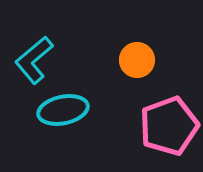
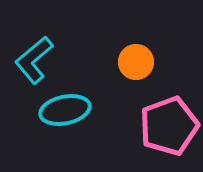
orange circle: moved 1 px left, 2 px down
cyan ellipse: moved 2 px right
